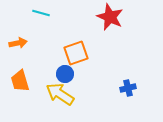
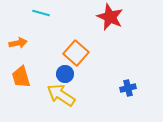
orange square: rotated 30 degrees counterclockwise
orange trapezoid: moved 1 px right, 4 px up
yellow arrow: moved 1 px right, 1 px down
